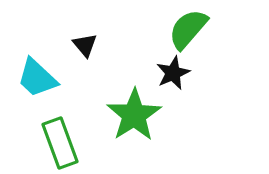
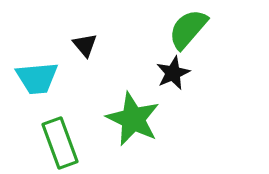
cyan trapezoid: rotated 48 degrees counterclockwise
green star: moved 1 px left, 4 px down; rotated 14 degrees counterclockwise
